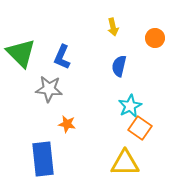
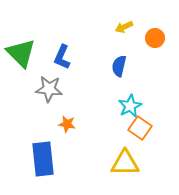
yellow arrow: moved 11 px right; rotated 78 degrees clockwise
